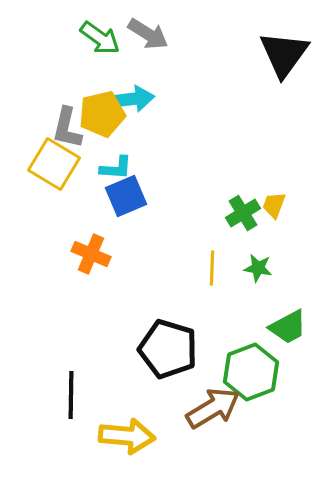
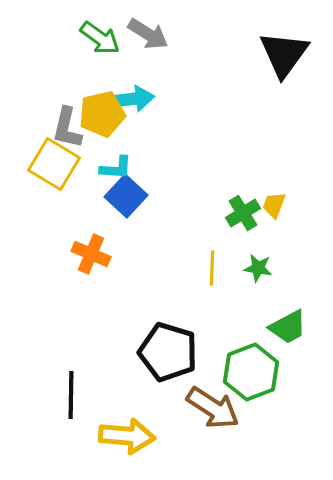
blue square: rotated 24 degrees counterclockwise
black pentagon: moved 3 px down
brown arrow: rotated 64 degrees clockwise
